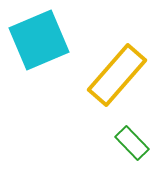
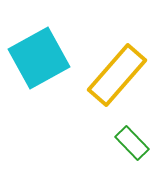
cyan square: moved 18 px down; rotated 6 degrees counterclockwise
